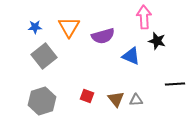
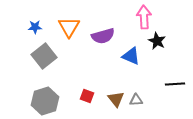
black star: rotated 12 degrees clockwise
gray hexagon: moved 3 px right
